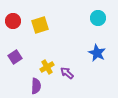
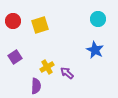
cyan circle: moved 1 px down
blue star: moved 2 px left, 3 px up
